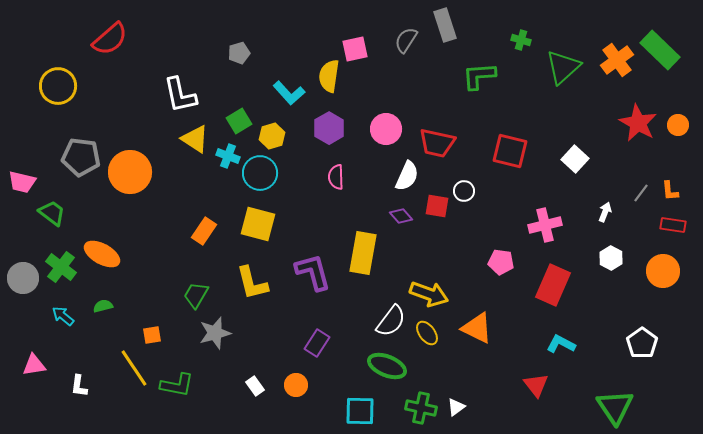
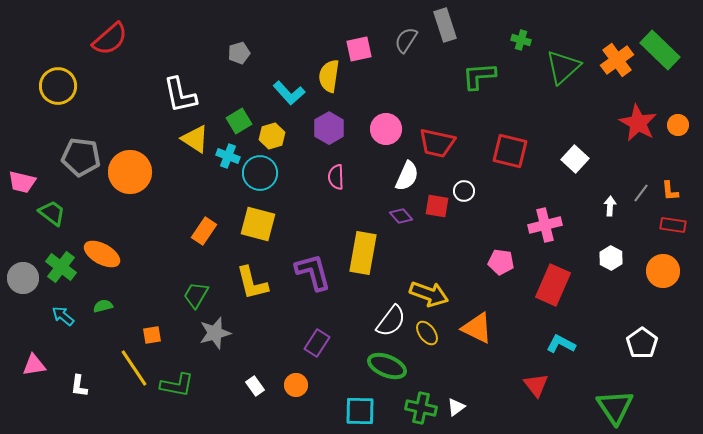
pink square at (355, 49): moved 4 px right
white arrow at (605, 212): moved 5 px right, 6 px up; rotated 18 degrees counterclockwise
